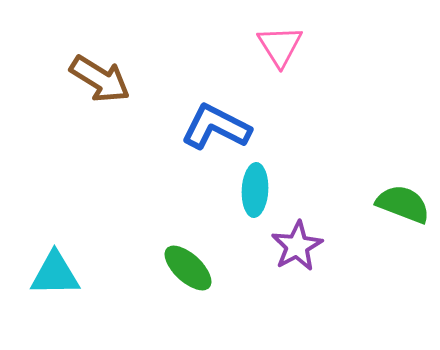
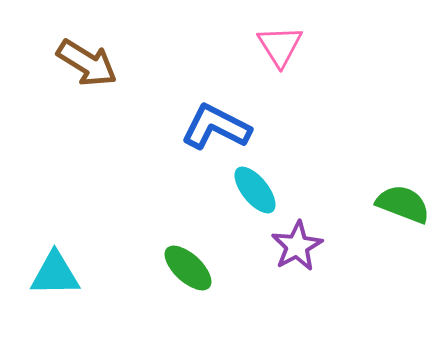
brown arrow: moved 13 px left, 16 px up
cyan ellipse: rotated 42 degrees counterclockwise
